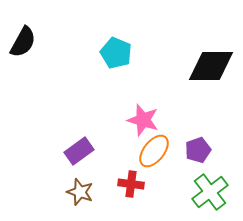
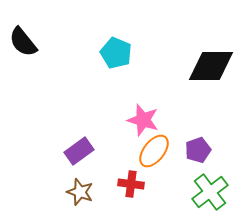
black semicircle: rotated 112 degrees clockwise
